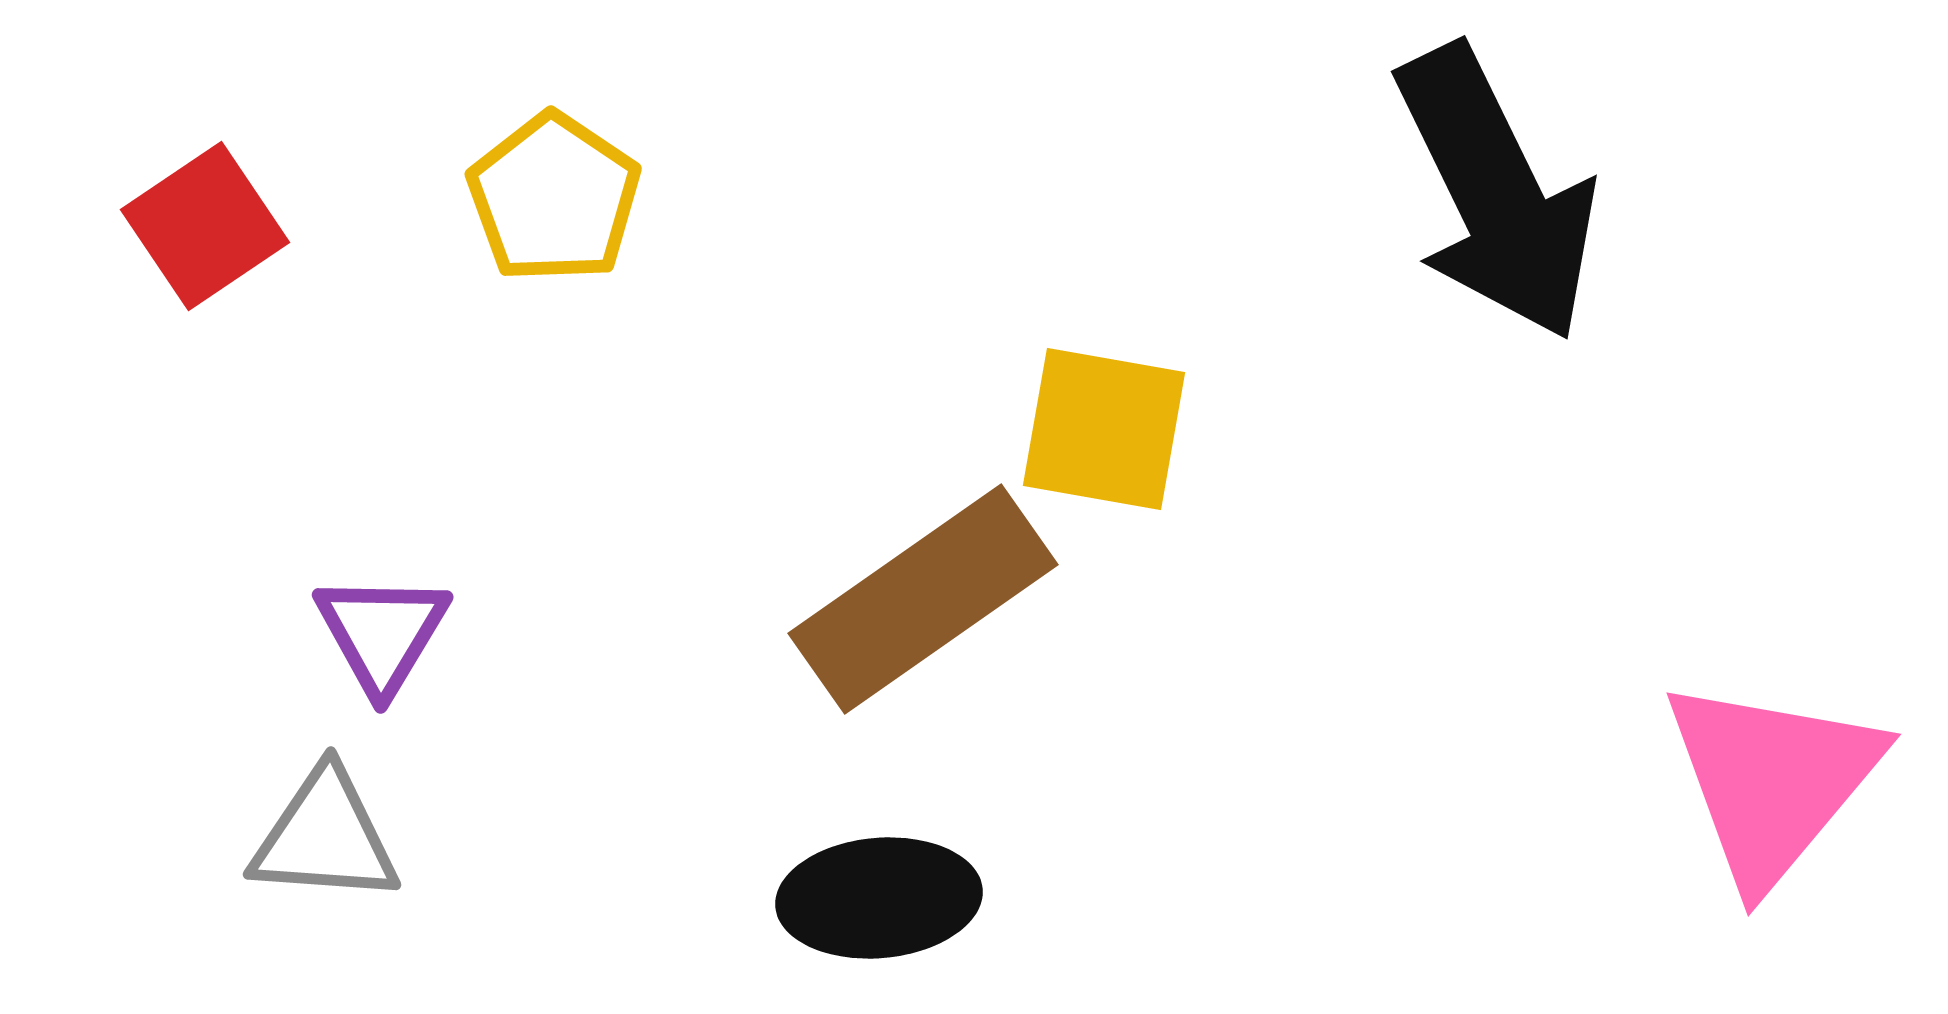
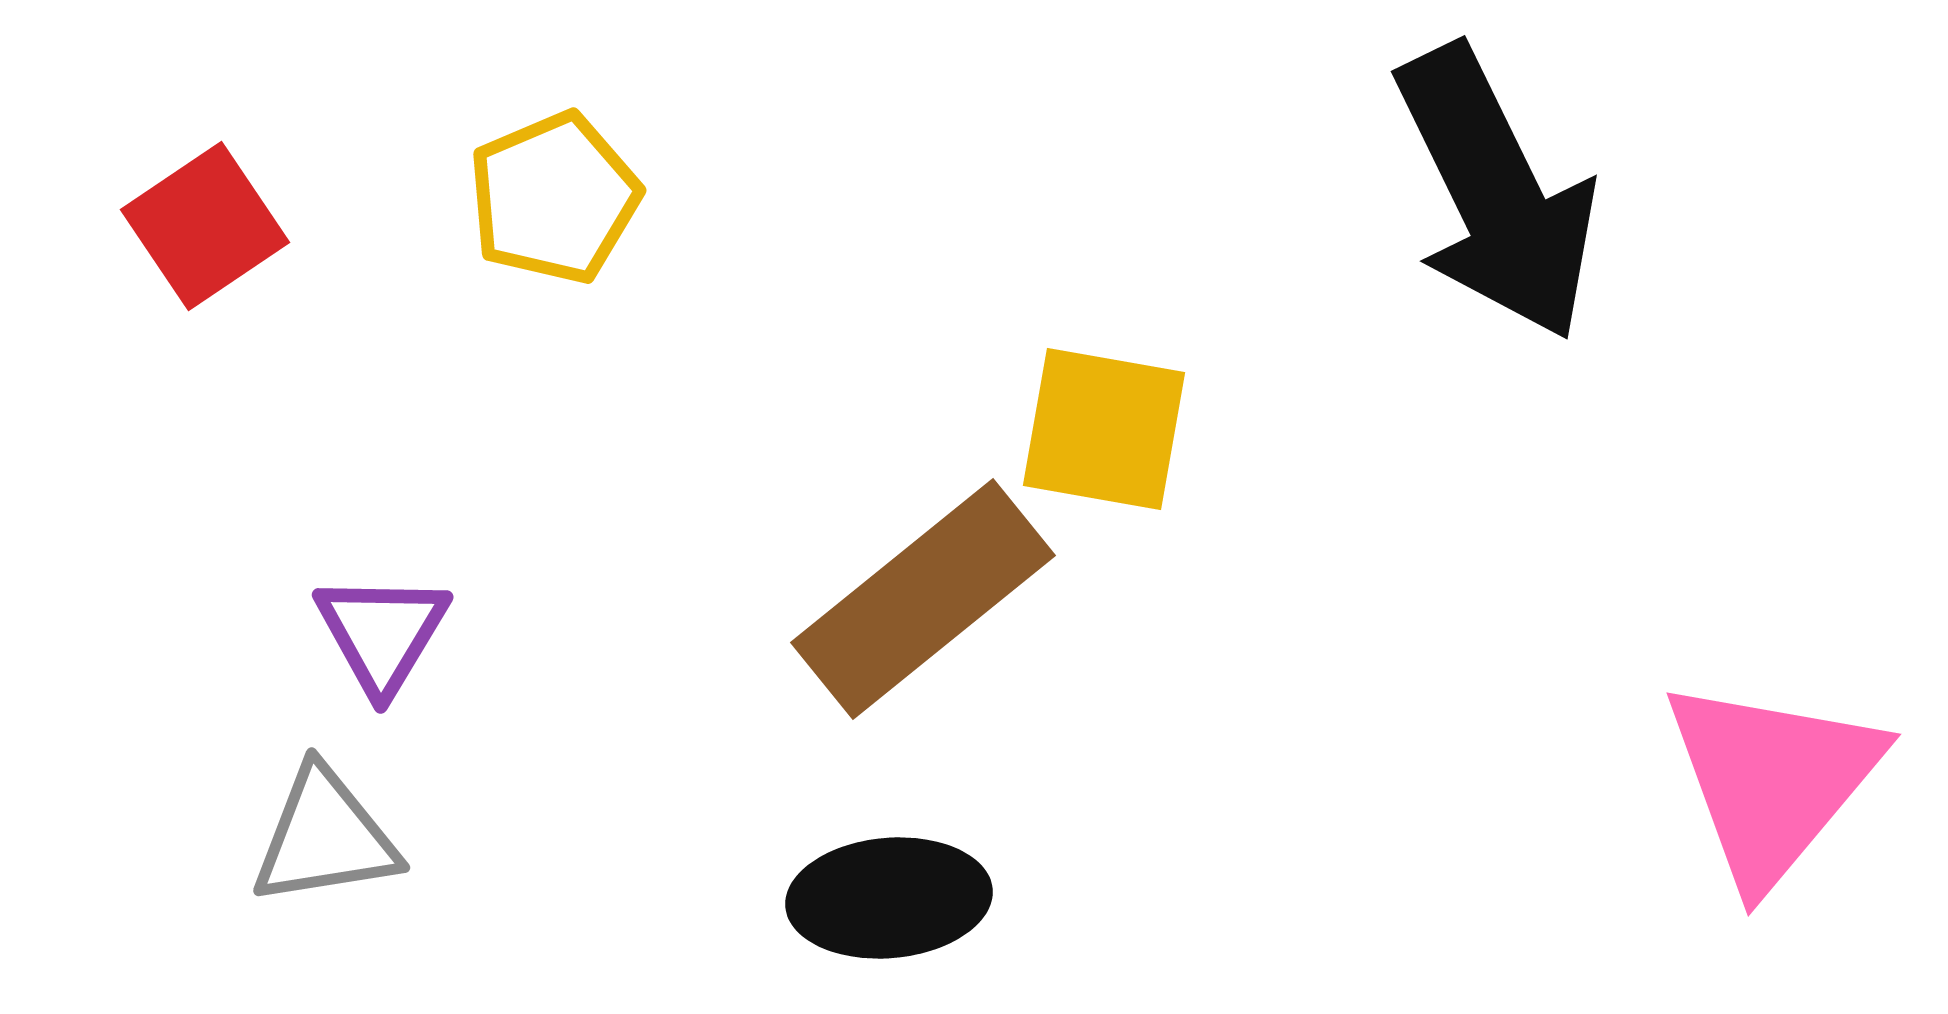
yellow pentagon: rotated 15 degrees clockwise
brown rectangle: rotated 4 degrees counterclockwise
gray triangle: rotated 13 degrees counterclockwise
black ellipse: moved 10 px right
